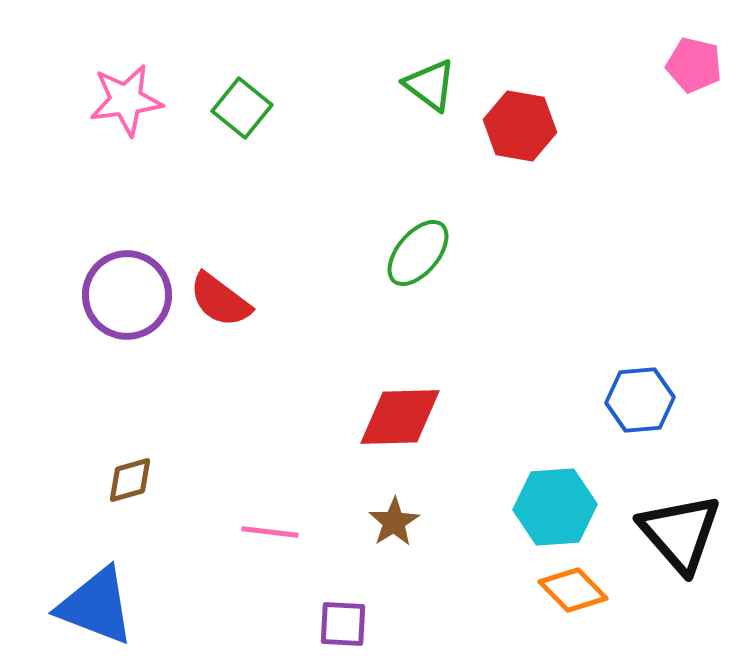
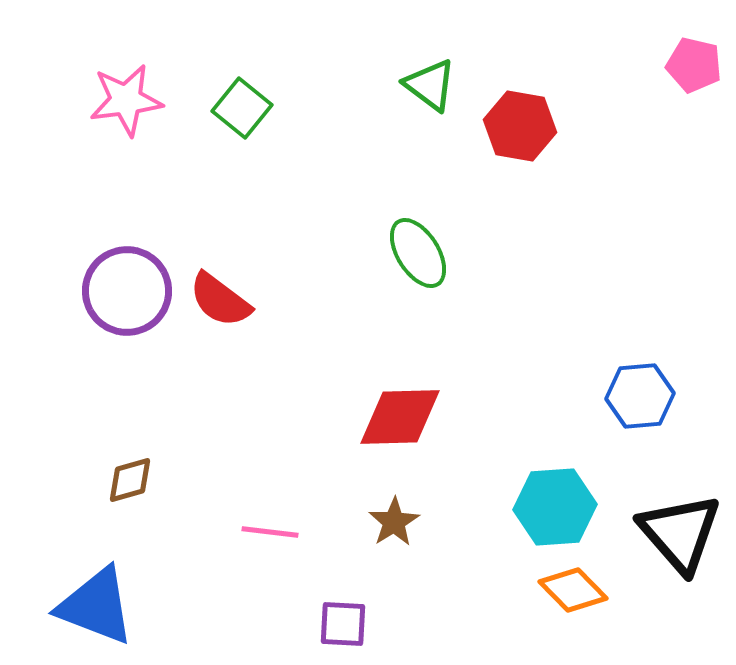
green ellipse: rotated 72 degrees counterclockwise
purple circle: moved 4 px up
blue hexagon: moved 4 px up
